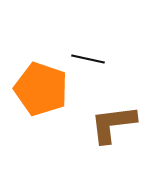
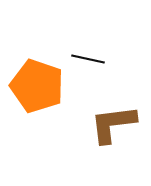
orange pentagon: moved 4 px left, 3 px up
